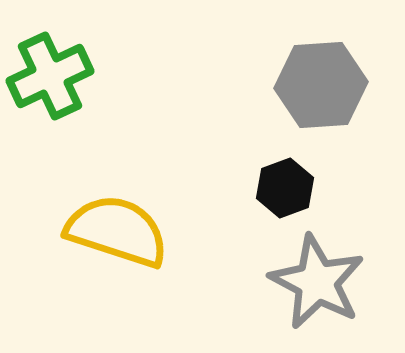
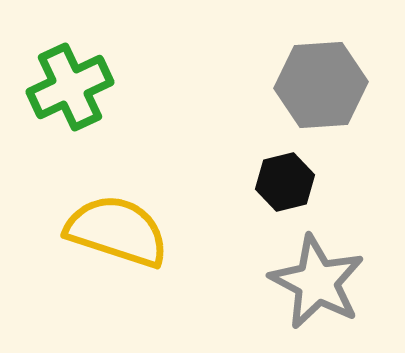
green cross: moved 20 px right, 11 px down
black hexagon: moved 6 px up; rotated 6 degrees clockwise
